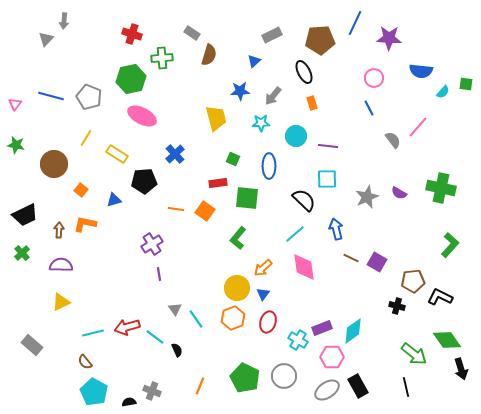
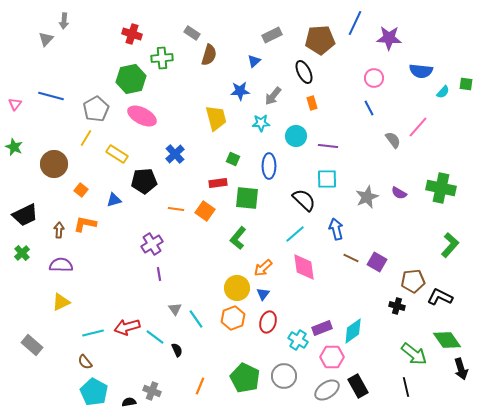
gray pentagon at (89, 97): moved 7 px right, 12 px down; rotated 20 degrees clockwise
green star at (16, 145): moved 2 px left, 2 px down; rotated 12 degrees clockwise
